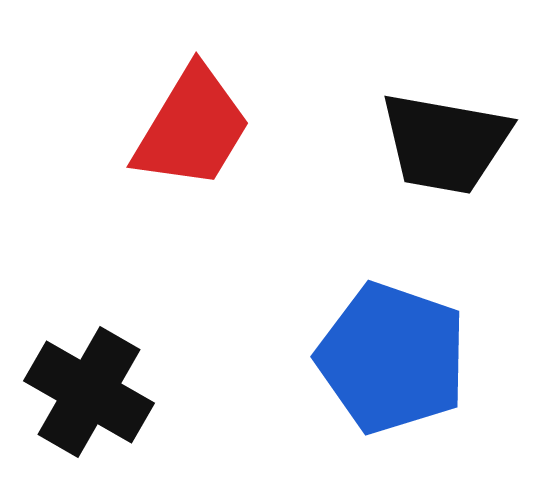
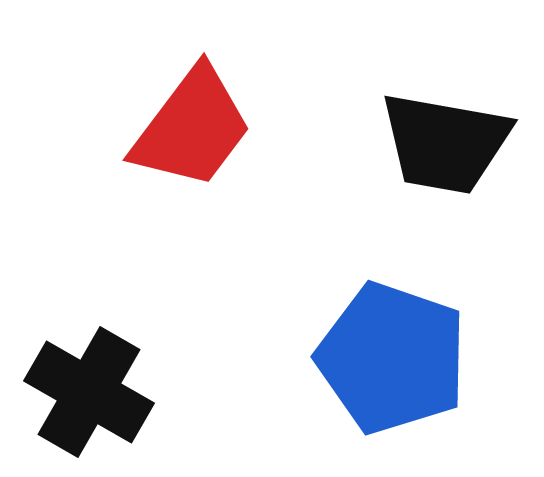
red trapezoid: rotated 6 degrees clockwise
